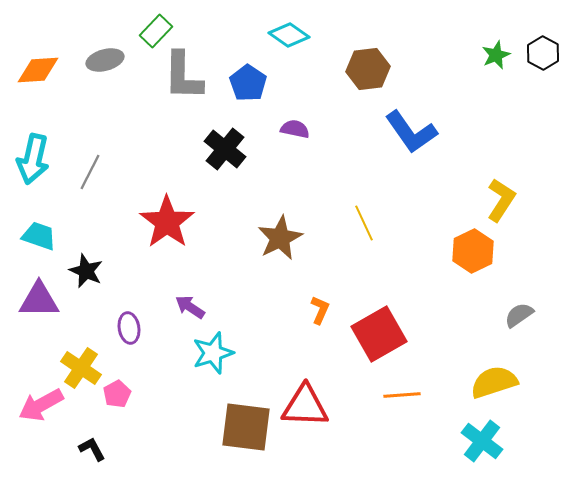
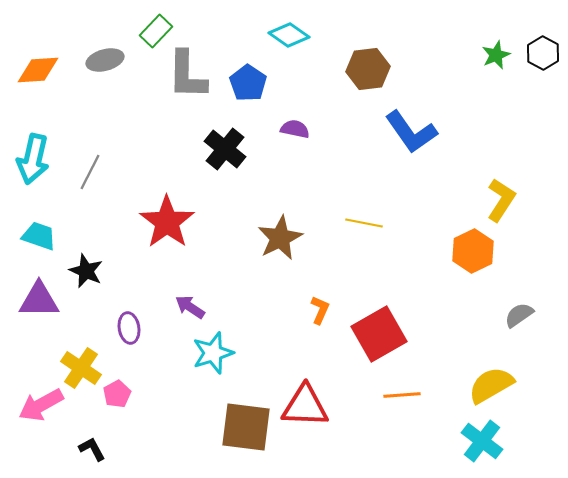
gray L-shape: moved 4 px right, 1 px up
yellow line: rotated 54 degrees counterclockwise
yellow semicircle: moved 3 px left, 3 px down; rotated 12 degrees counterclockwise
